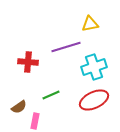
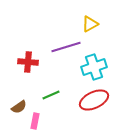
yellow triangle: rotated 18 degrees counterclockwise
